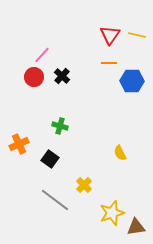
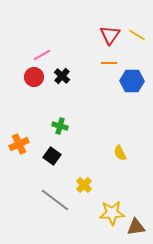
yellow line: rotated 18 degrees clockwise
pink line: rotated 18 degrees clockwise
black square: moved 2 px right, 3 px up
yellow star: rotated 15 degrees clockwise
